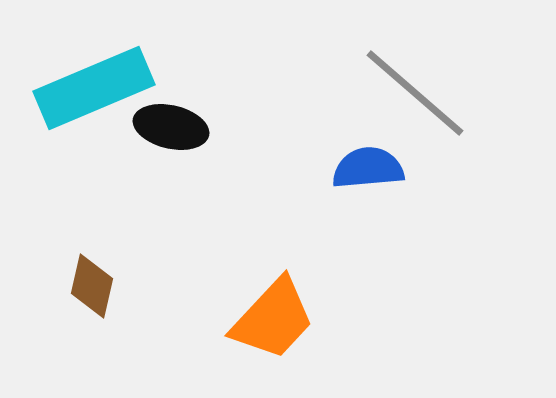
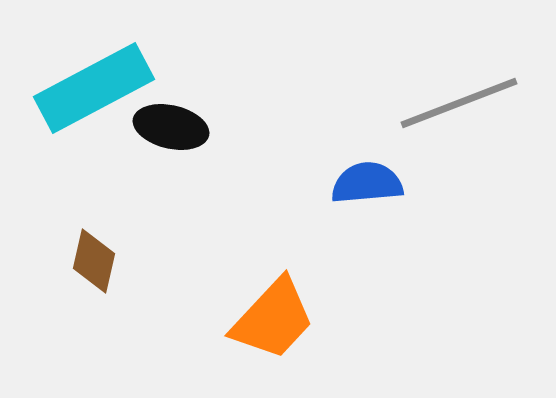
cyan rectangle: rotated 5 degrees counterclockwise
gray line: moved 44 px right, 10 px down; rotated 62 degrees counterclockwise
blue semicircle: moved 1 px left, 15 px down
brown diamond: moved 2 px right, 25 px up
